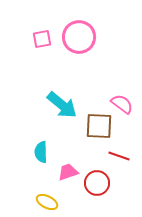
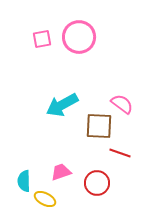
cyan arrow: rotated 112 degrees clockwise
cyan semicircle: moved 17 px left, 29 px down
red line: moved 1 px right, 3 px up
pink trapezoid: moved 7 px left
yellow ellipse: moved 2 px left, 3 px up
